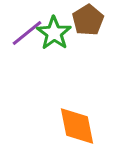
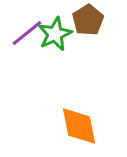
green star: moved 1 px right, 1 px down; rotated 12 degrees clockwise
orange diamond: moved 2 px right
